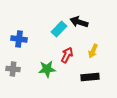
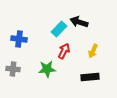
red arrow: moved 3 px left, 4 px up
